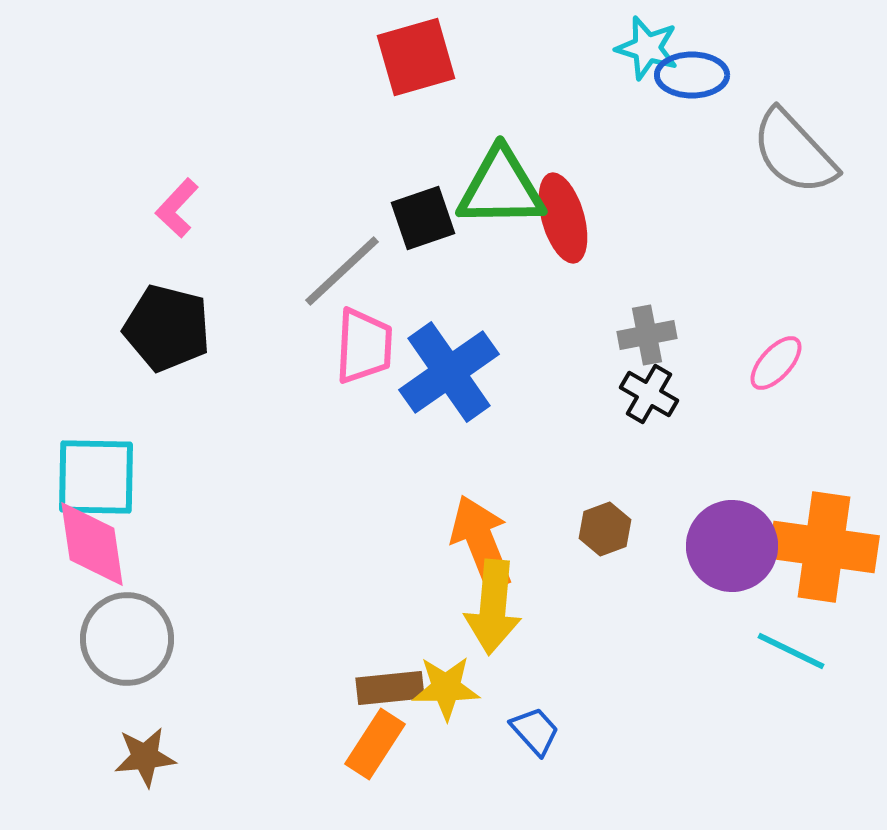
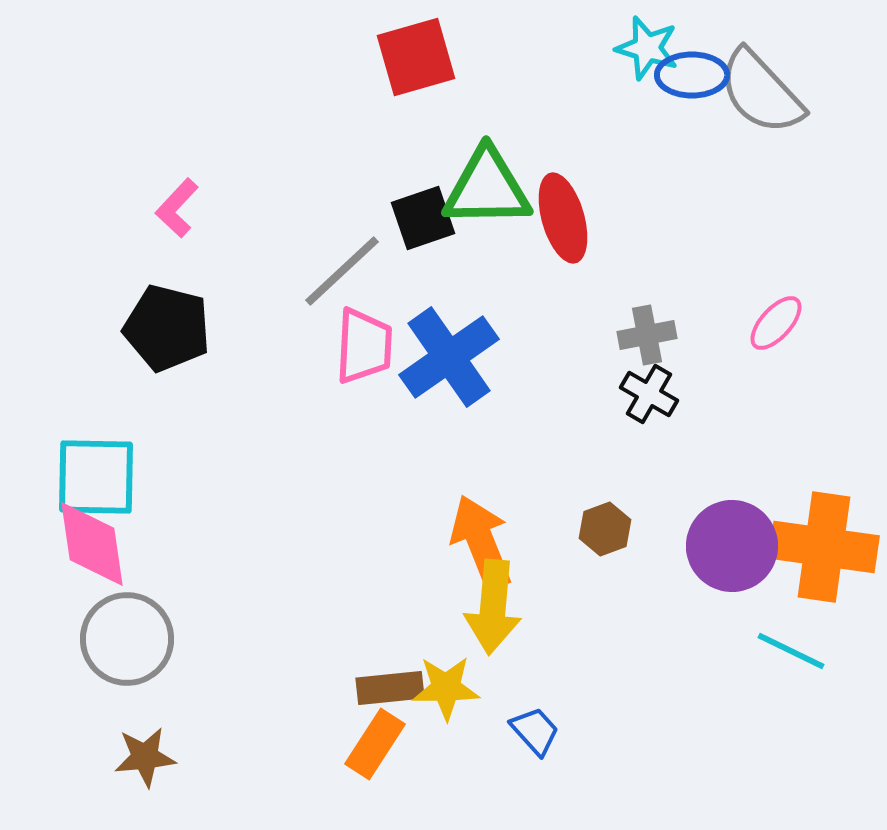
gray semicircle: moved 33 px left, 60 px up
green triangle: moved 14 px left
pink ellipse: moved 40 px up
blue cross: moved 15 px up
